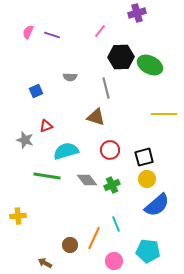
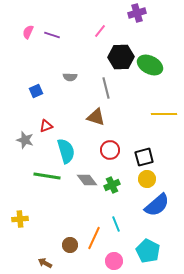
cyan semicircle: rotated 90 degrees clockwise
yellow cross: moved 2 px right, 3 px down
cyan pentagon: rotated 20 degrees clockwise
